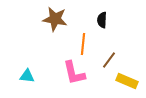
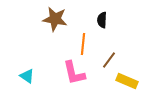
cyan triangle: rotated 28 degrees clockwise
